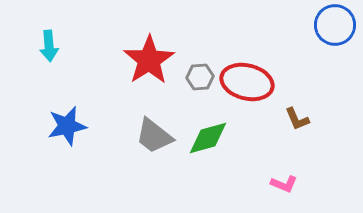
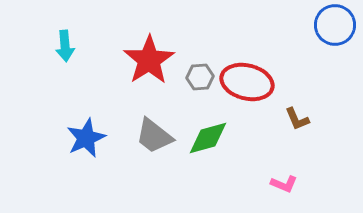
cyan arrow: moved 16 px right
blue star: moved 19 px right, 12 px down; rotated 12 degrees counterclockwise
